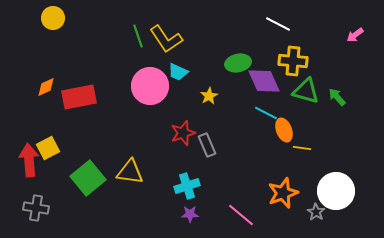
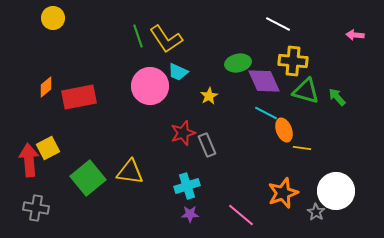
pink arrow: rotated 42 degrees clockwise
orange diamond: rotated 15 degrees counterclockwise
